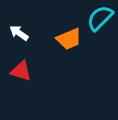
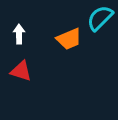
white arrow: moved 1 px down; rotated 54 degrees clockwise
